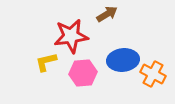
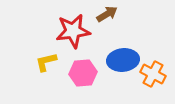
red star: moved 2 px right, 5 px up
